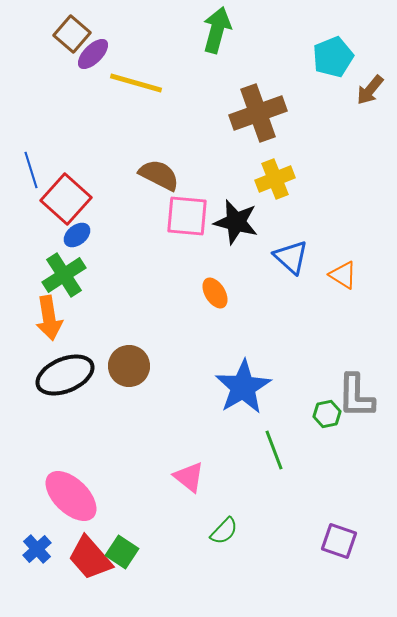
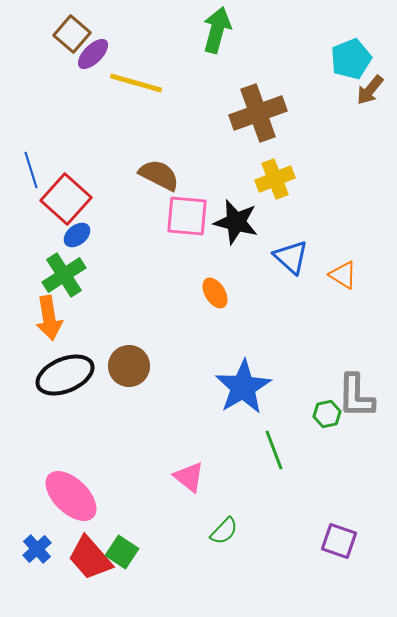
cyan pentagon: moved 18 px right, 2 px down
